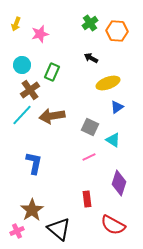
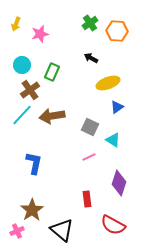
black triangle: moved 3 px right, 1 px down
